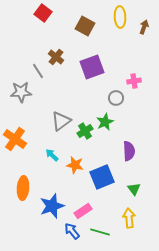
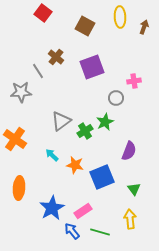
purple semicircle: rotated 24 degrees clockwise
orange ellipse: moved 4 px left
blue star: moved 2 px down; rotated 10 degrees counterclockwise
yellow arrow: moved 1 px right, 1 px down
